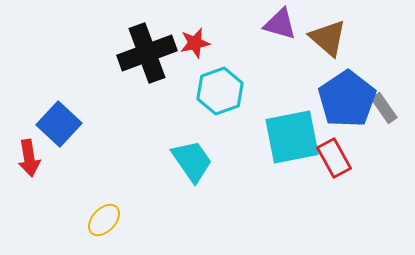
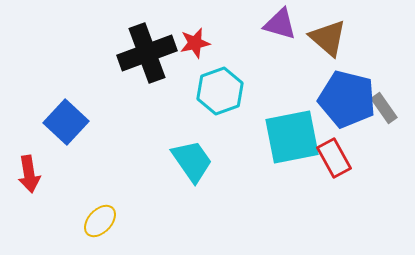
blue pentagon: rotated 24 degrees counterclockwise
blue square: moved 7 px right, 2 px up
red arrow: moved 16 px down
yellow ellipse: moved 4 px left, 1 px down
